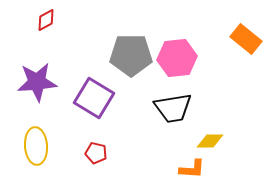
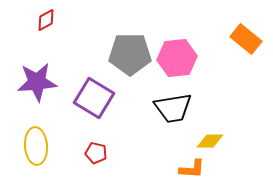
gray pentagon: moved 1 px left, 1 px up
